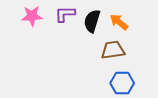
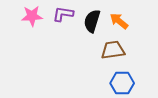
purple L-shape: moved 2 px left; rotated 10 degrees clockwise
orange arrow: moved 1 px up
